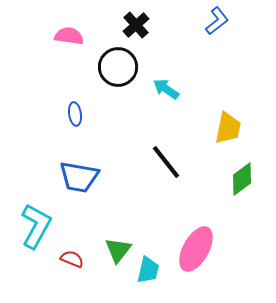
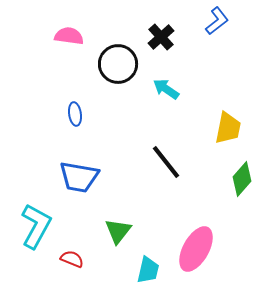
black cross: moved 25 px right, 12 px down
black circle: moved 3 px up
green diamond: rotated 12 degrees counterclockwise
green triangle: moved 19 px up
